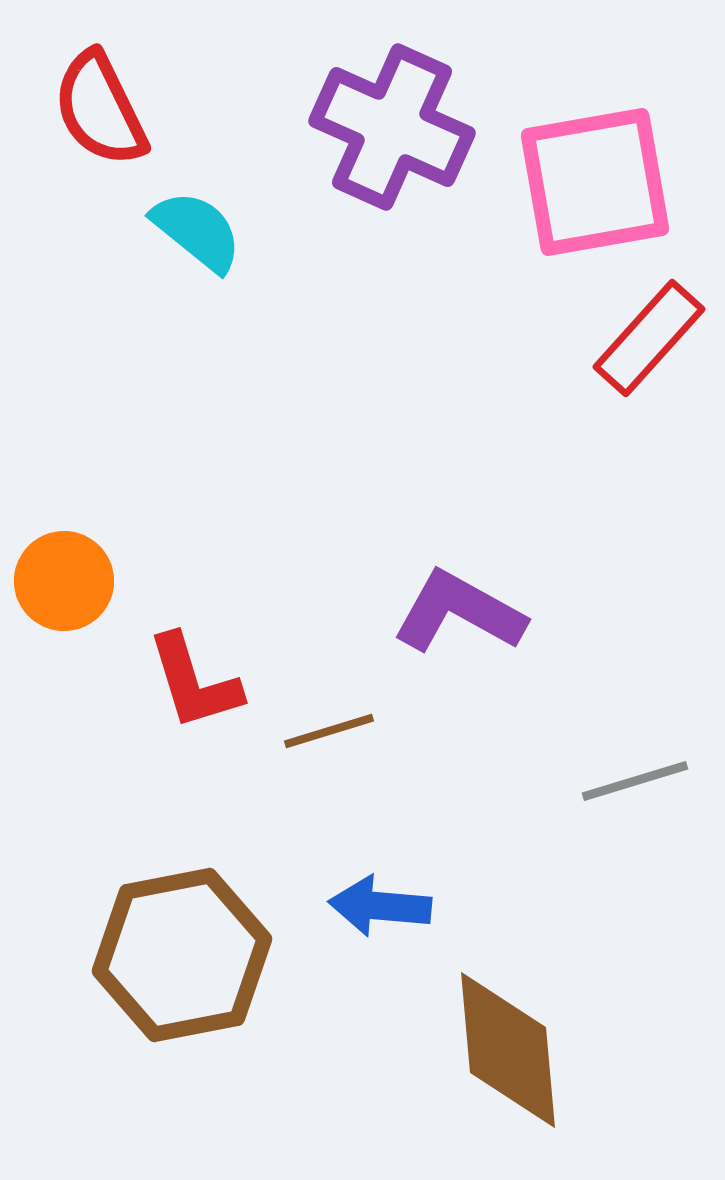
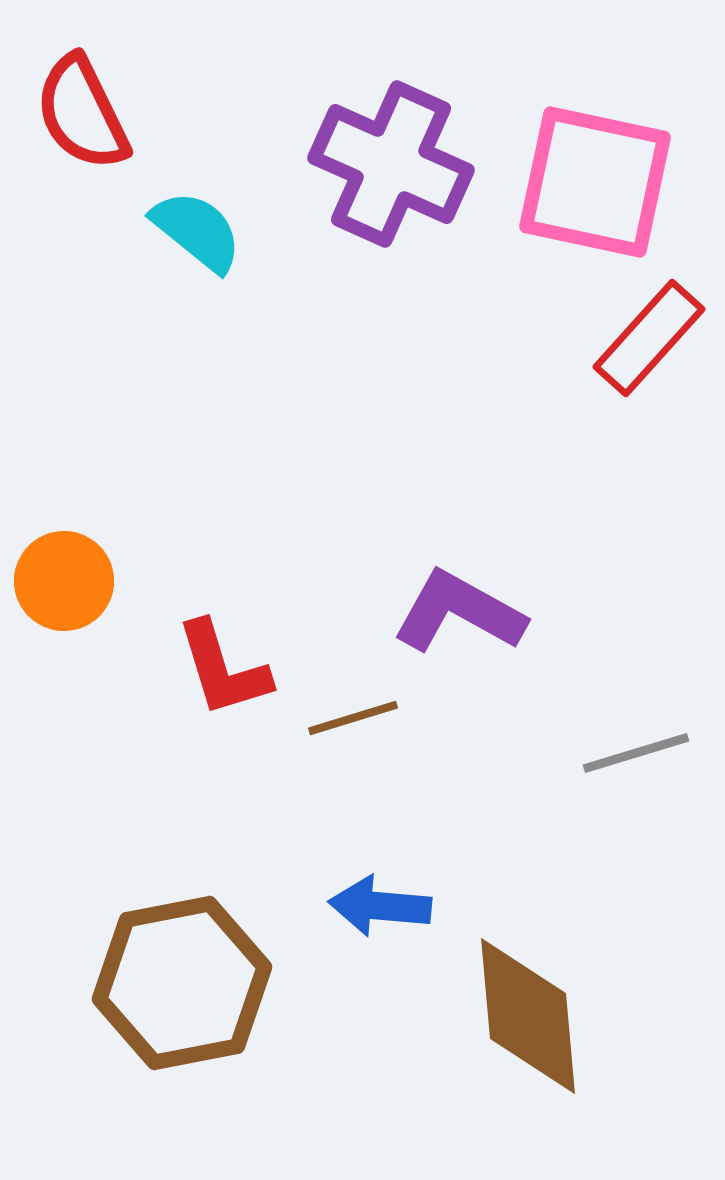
red semicircle: moved 18 px left, 4 px down
purple cross: moved 1 px left, 37 px down
pink square: rotated 22 degrees clockwise
red L-shape: moved 29 px right, 13 px up
brown line: moved 24 px right, 13 px up
gray line: moved 1 px right, 28 px up
brown hexagon: moved 28 px down
brown diamond: moved 20 px right, 34 px up
